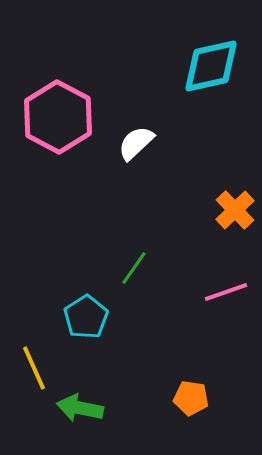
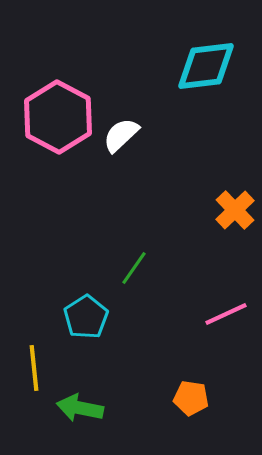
cyan diamond: moved 5 px left; rotated 6 degrees clockwise
white semicircle: moved 15 px left, 8 px up
pink line: moved 22 px down; rotated 6 degrees counterclockwise
yellow line: rotated 18 degrees clockwise
